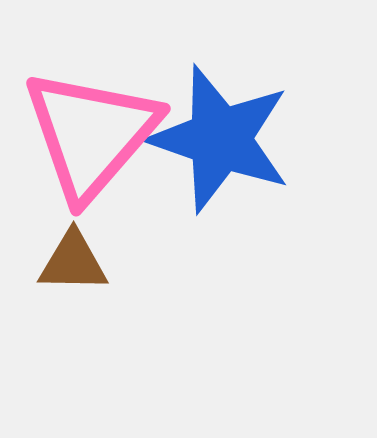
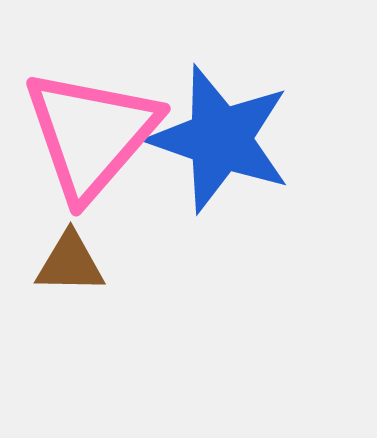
brown triangle: moved 3 px left, 1 px down
